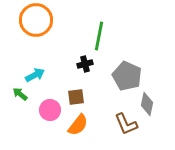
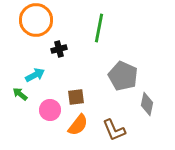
green line: moved 8 px up
black cross: moved 26 px left, 15 px up
gray pentagon: moved 4 px left
brown L-shape: moved 12 px left, 6 px down
